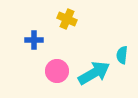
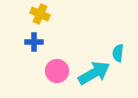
yellow cross: moved 27 px left, 5 px up
blue cross: moved 2 px down
cyan semicircle: moved 4 px left, 2 px up
